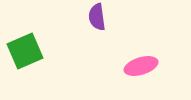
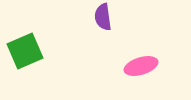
purple semicircle: moved 6 px right
